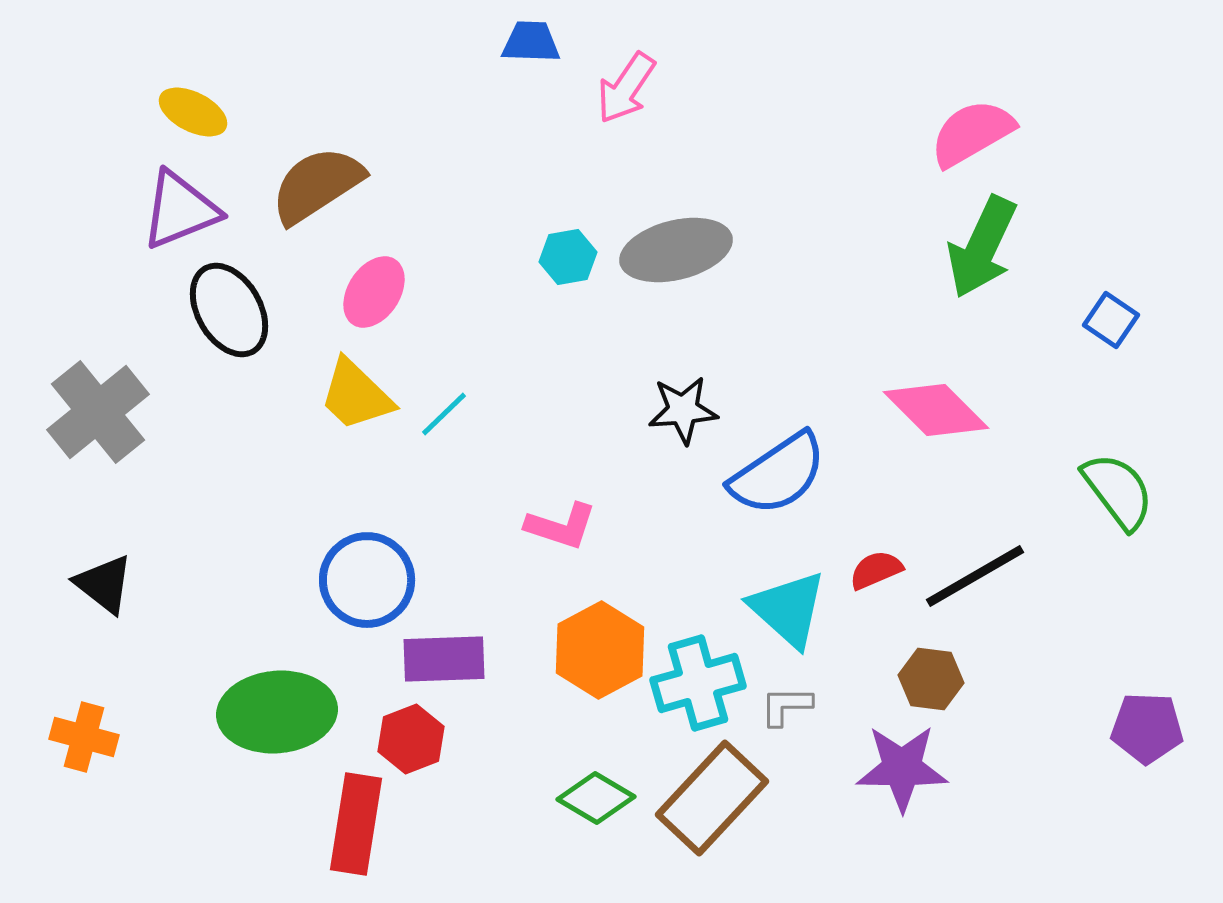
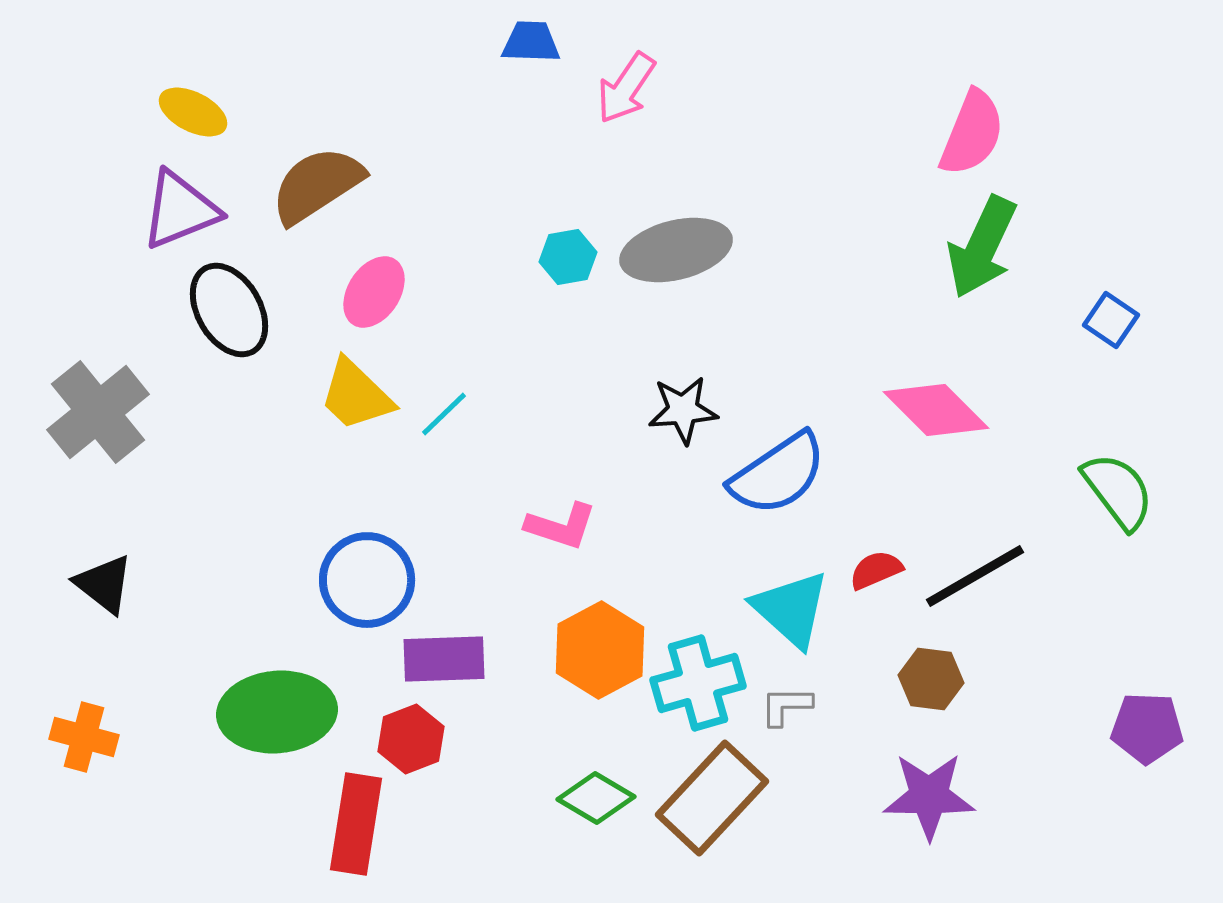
pink semicircle: rotated 142 degrees clockwise
cyan triangle: moved 3 px right
purple star: moved 27 px right, 28 px down
